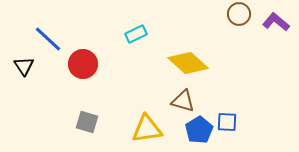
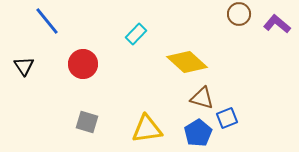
purple L-shape: moved 1 px right, 2 px down
cyan rectangle: rotated 20 degrees counterclockwise
blue line: moved 1 px left, 18 px up; rotated 8 degrees clockwise
yellow diamond: moved 1 px left, 1 px up
brown triangle: moved 19 px right, 3 px up
blue square: moved 4 px up; rotated 25 degrees counterclockwise
blue pentagon: moved 1 px left, 3 px down
